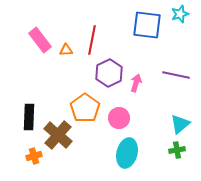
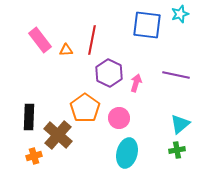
purple hexagon: rotated 8 degrees counterclockwise
